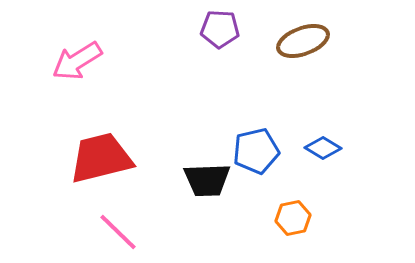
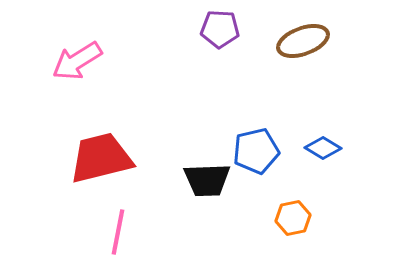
pink line: rotated 57 degrees clockwise
